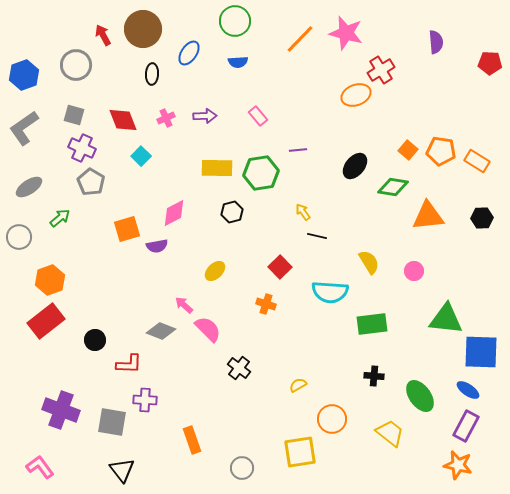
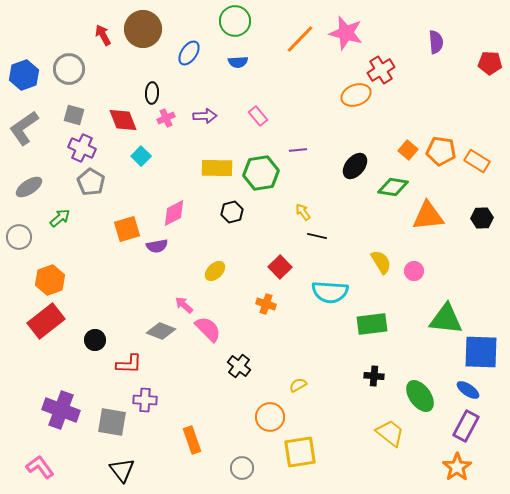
gray circle at (76, 65): moved 7 px left, 4 px down
black ellipse at (152, 74): moved 19 px down
yellow semicircle at (369, 262): moved 12 px right
black cross at (239, 368): moved 2 px up
orange circle at (332, 419): moved 62 px left, 2 px up
orange star at (458, 465): moved 1 px left, 2 px down; rotated 24 degrees clockwise
